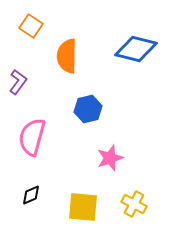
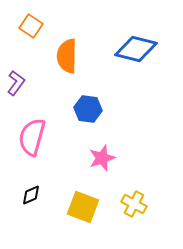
purple L-shape: moved 2 px left, 1 px down
blue hexagon: rotated 20 degrees clockwise
pink star: moved 8 px left
yellow square: rotated 16 degrees clockwise
